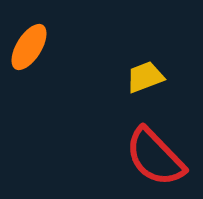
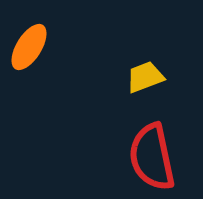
red semicircle: moved 3 px left; rotated 32 degrees clockwise
